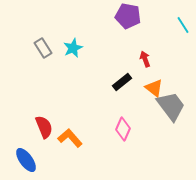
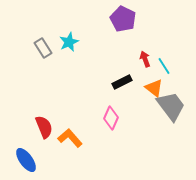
purple pentagon: moved 5 px left, 3 px down; rotated 15 degrees clockwise
cyan line: moved 19 px left, 41 px down
cyan star: moved 4 px left, 6 px up
black rectangle: rotated 12 degrees clockwise
pink diamond: moved 12 px left, 11 px up
